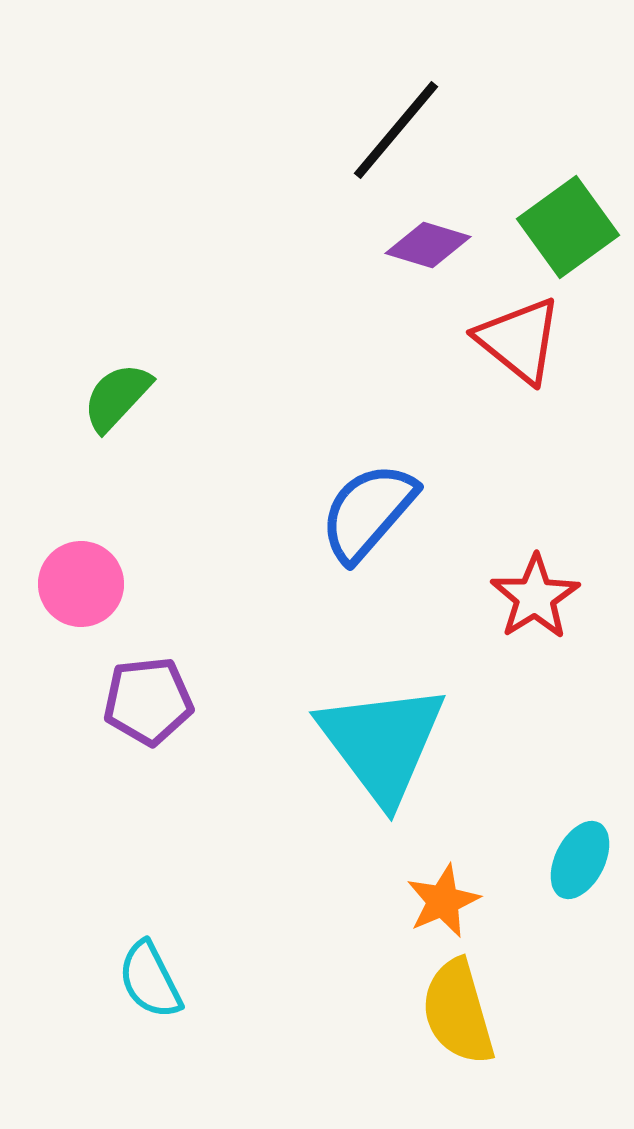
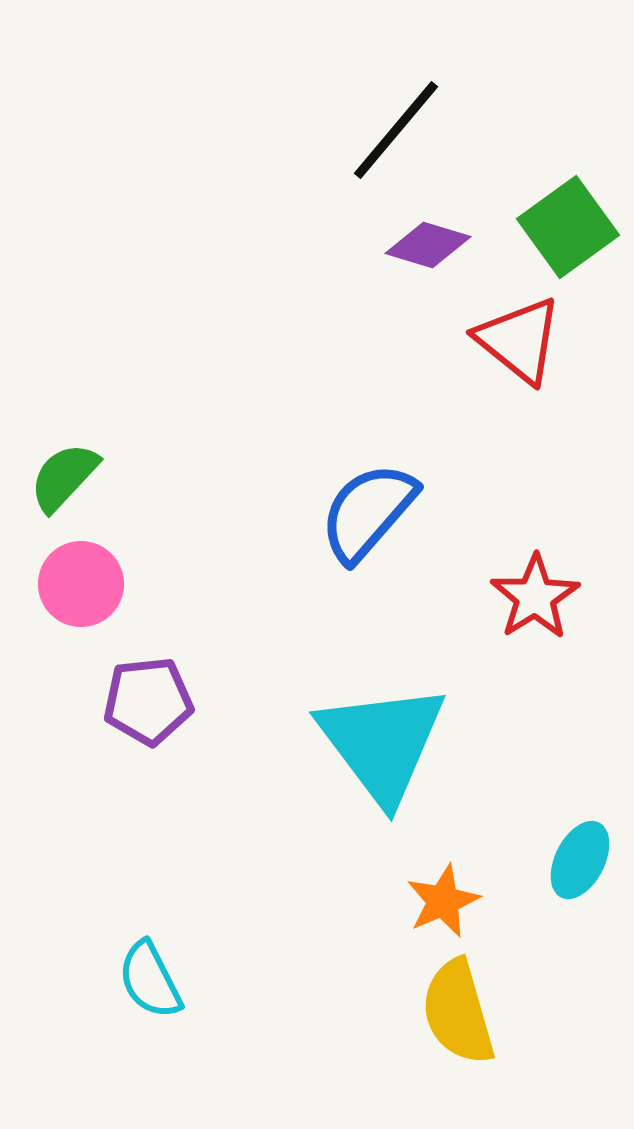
green semicircle: moved 53 px left, 80 px down
